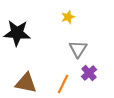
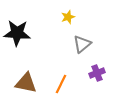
gray triangle: moved 4 px right, 5 px up; rotated 18 degrees clockwise
purple cross: moved 8 px right; rotated 21 degrees clockwise
orange line: moved 2 px left
